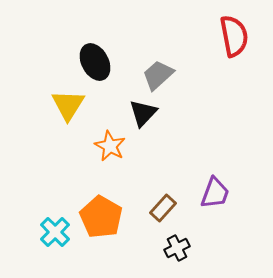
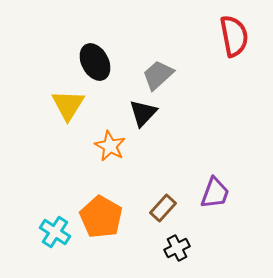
cyan cross: rotated 12 degrees counterclockwise
